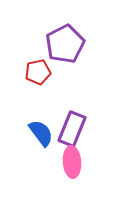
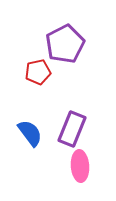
blue semicircle: moved 11 px left
pink ellipse: moved 8 px right, 4 px down
